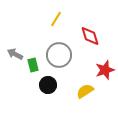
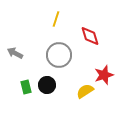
yellow line: rotated 14 degrees counterclockwise
gray arrow: moved 1 px up
green rectangle: moved 7 px left, 22 px down
red star: moved 1 px left, 5 px down
black circle: moved 1 px left
